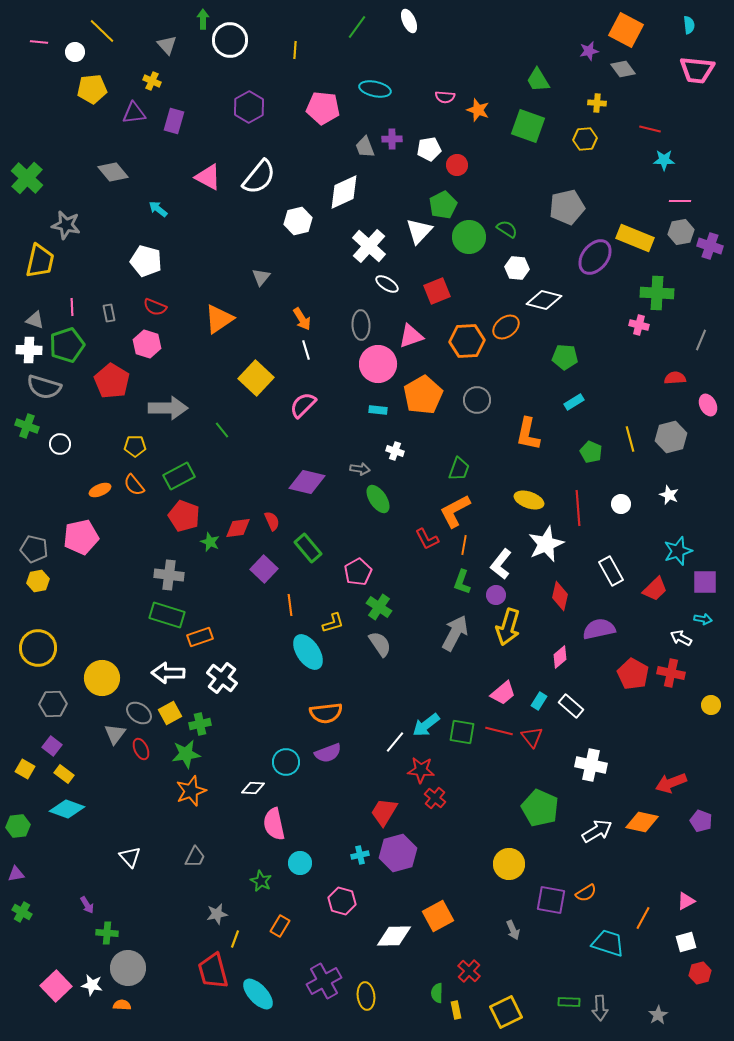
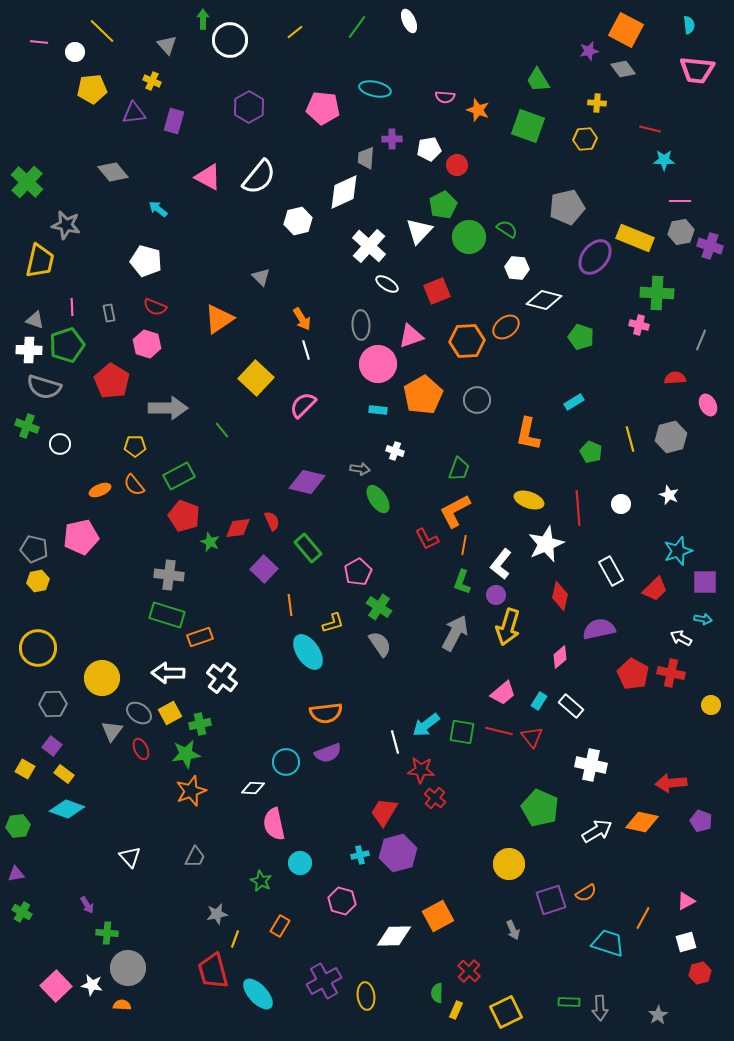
yellow line at (295, 50): moved 18 px up; rotated 48 degrees clockwise
gray trapezoid at (365, 147): moved 1 px right, 11 px down; rotated 25 degrees clockwise
green cross at (27, 178): moved 4 px down
gray triangle at (261, 277): rotated 24 degrees counterclockwise
green pentagon at (565, 357): moved 16 px right, 20 px up; rotated 15 degrees clockwise
gray triangle at (115, 734): moved 3 px left, 3 px up
white line at (395, 742): rotated 55 degrees counterclockwise
red arrow at (671, 783): rotated 16 degrees clockwise
purple square at (551, 900): rotated 28 degrees counterclockwise
yellow rectangle at (456, 1010): rotated 36 degrees clockwise
